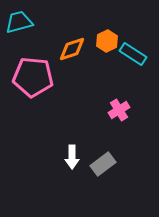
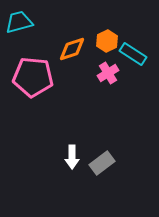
pink cross: moved 11 px left, 37 px up
gray rectangle: moved 1 px left, 1 px up
